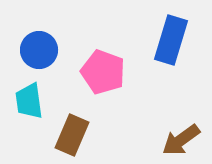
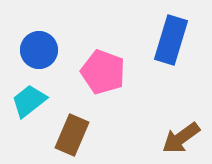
cyan trapezoid: rotated 60 degrees clockwise
brown arrow: moved 2 px up
